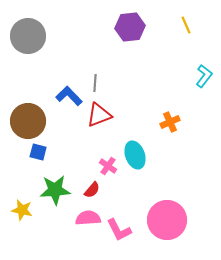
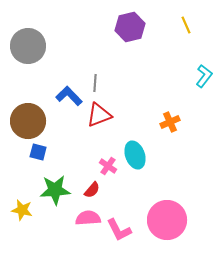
purple hexagon: rotated 8 degrees counterclockwise
gray circle: moved 10 px down
